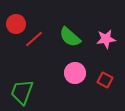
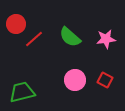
pink circle: moved 7 px down
green trapezoid: rotated 56 degrees clockwise
